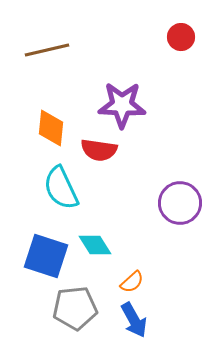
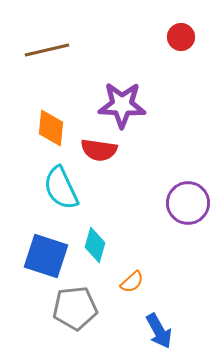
purple circle: moved 8 px right
cyan diamond: rotated 48 degrees clockwise
blue arrow: moved 25 px right, 11 px down
